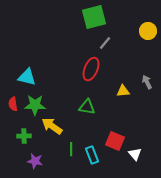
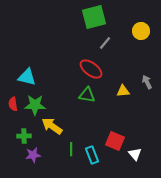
yellow circle: moved 7 px left
red ellipse: rotated 75 degrees counterclockwise
green triangle: moved 12 px up
purple star: moved 2 px left, 6 px up; rotated 21 degrees counterclockwise
